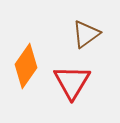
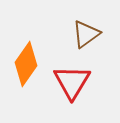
orange diamond: moved 2 px up
